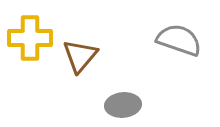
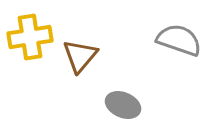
yellow cross: moved 1 px up; rotated 9 degrees counterclockwise
gray ellipse: rotated 28 degrees clockwise
